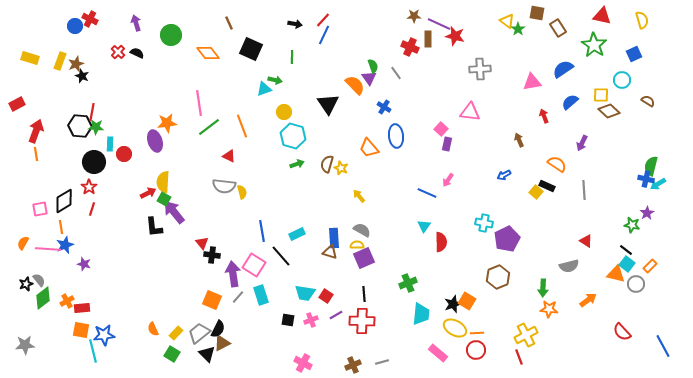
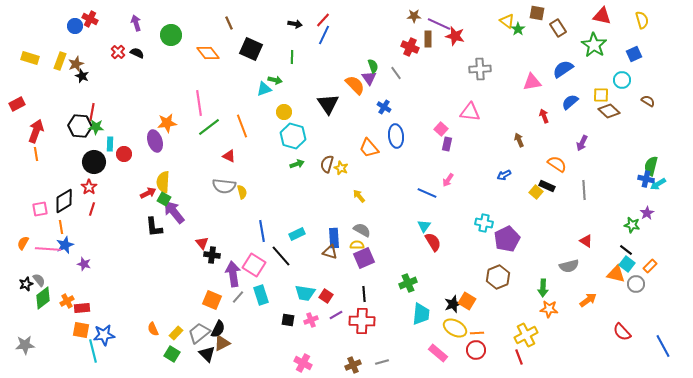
red semicircle at (441, 242): moved 8 px left; rotated 30 degrees counterclockwise
